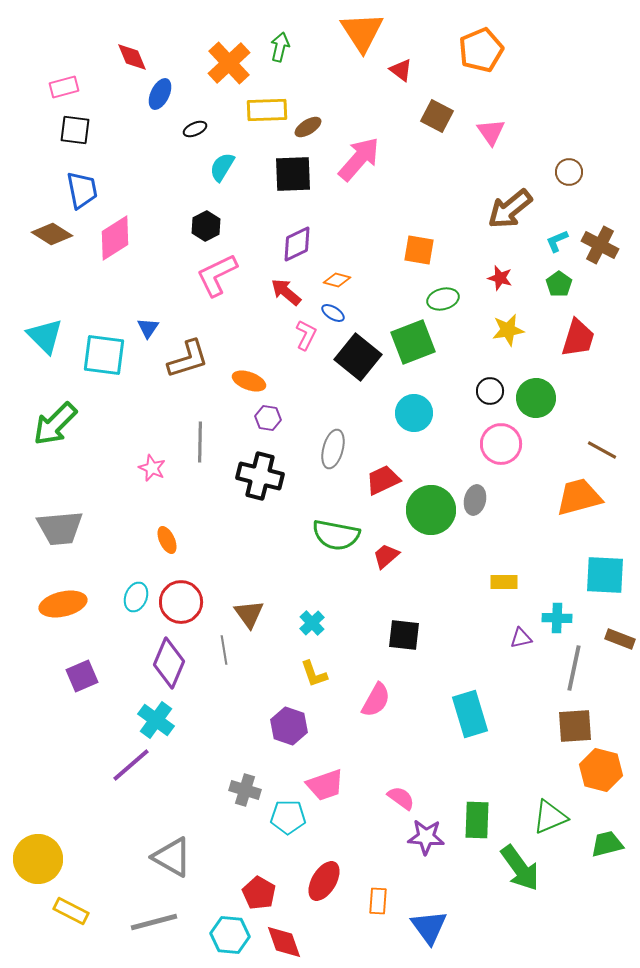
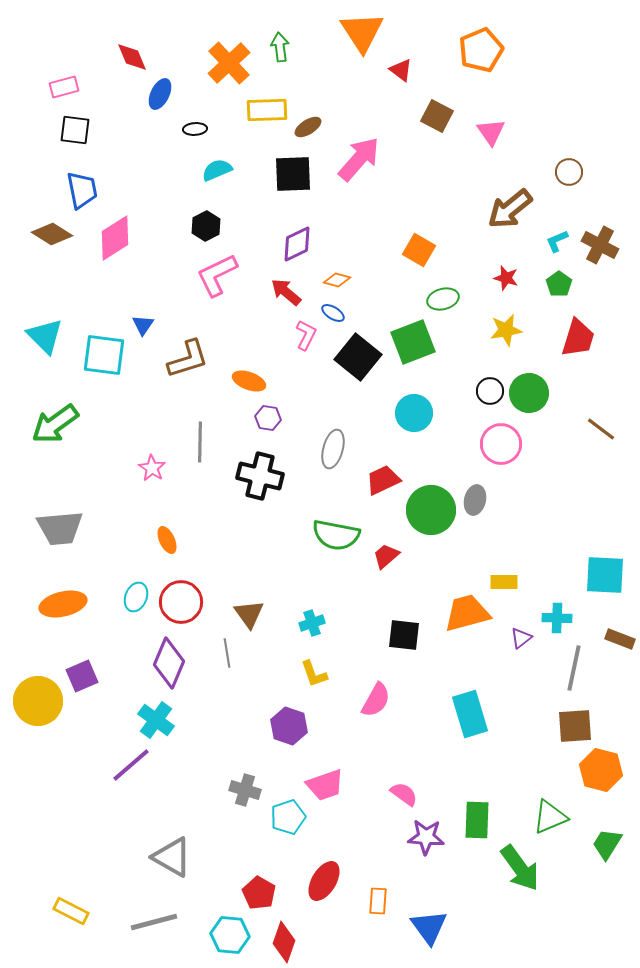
green arrow at (280, 47): rotated 20 degrees counterclockwise
black ellipse at (195, 129): rotated 20 degrees clockwise
cyan semicircle at (222, 167): moved 5 px left, 3 px down; rotated 36 degrees clockwise
orange square at (419, 250): rotated 20 degrees clockwise
red star at (500, 278): moved 6 px right
blue triangle at (148, 328): moved 5 px left, 3 px up
yellow star at (508, 330): moved 2 px left
green circle at (536, 398): moved 7 px left, 5 px up
green arrow at (55, 424): rotated 9 degrees clockwise
brown line at (602, 450): moved 1 px left, 21 px up; rotated 8 degrees clockwise
pink star at (152, 468): rotated 8 degrees clockwise
orange trapezoid at (579, 497): moved 112 px left, 116 px down
cyan cross at (312, 623): rotated 25 degrees clockwise
purple triangle at (521, 638): rotated 25 degrees counterclockwise
gray line at (224, 650): moved 3 px right, 3 px down
pink semicircle at (401, 798): moved 3 px right, 4 px up
cyan pentagon at (288, 817): rotated 20 degrees counterclockwise
green trapezoid at (607, 844): rotated 44 degrees counterclockwise
yellow circle at (38, 859): moved 158 px up
red diamond at (284, 942): rotated 39 degrees clockwise
